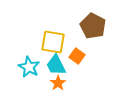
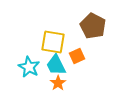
orange square: rotated 28 degrees clockwise
